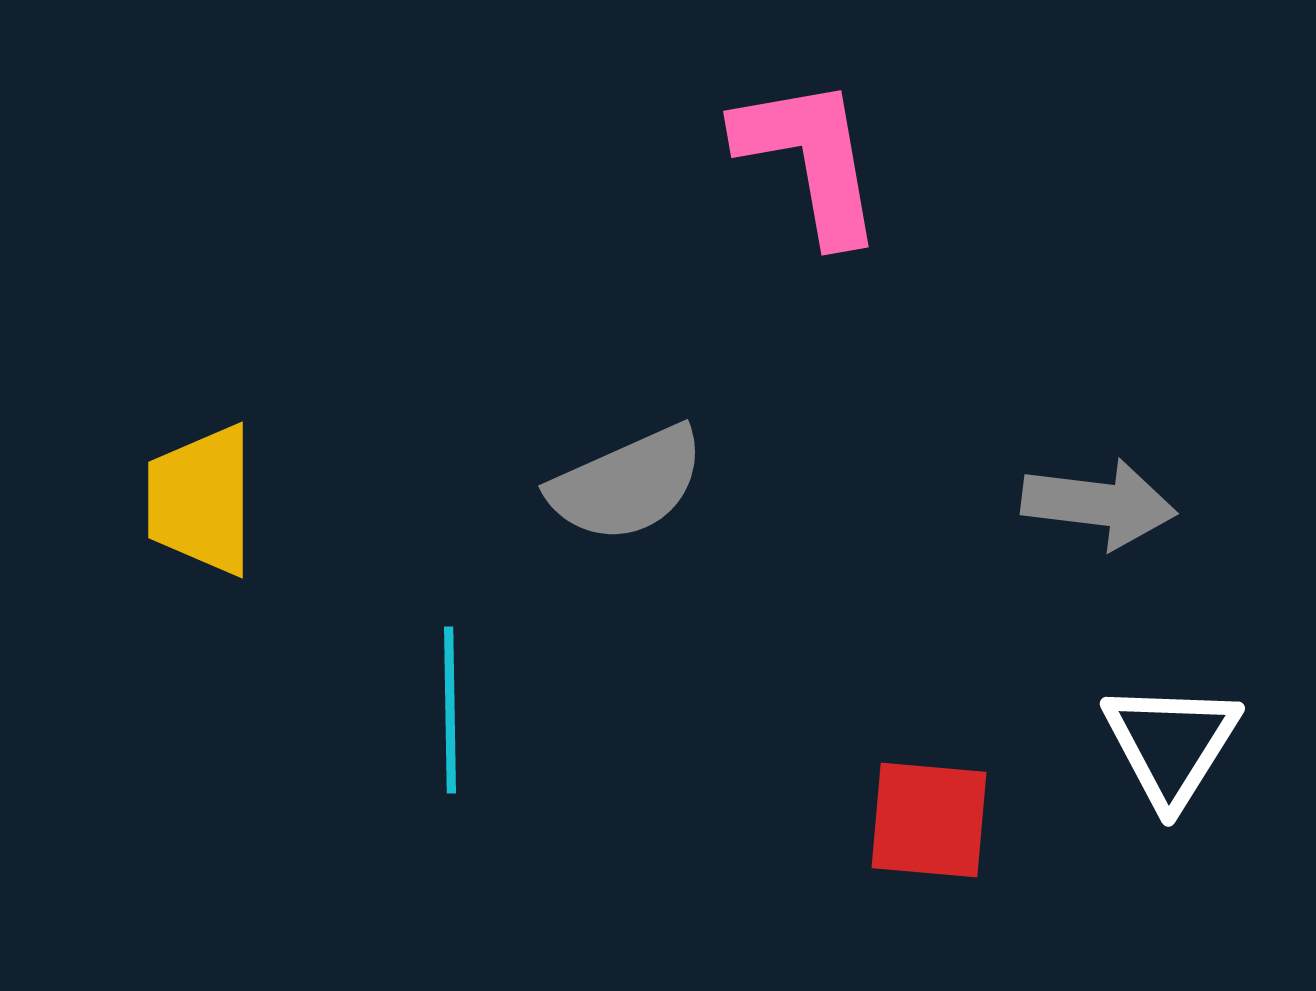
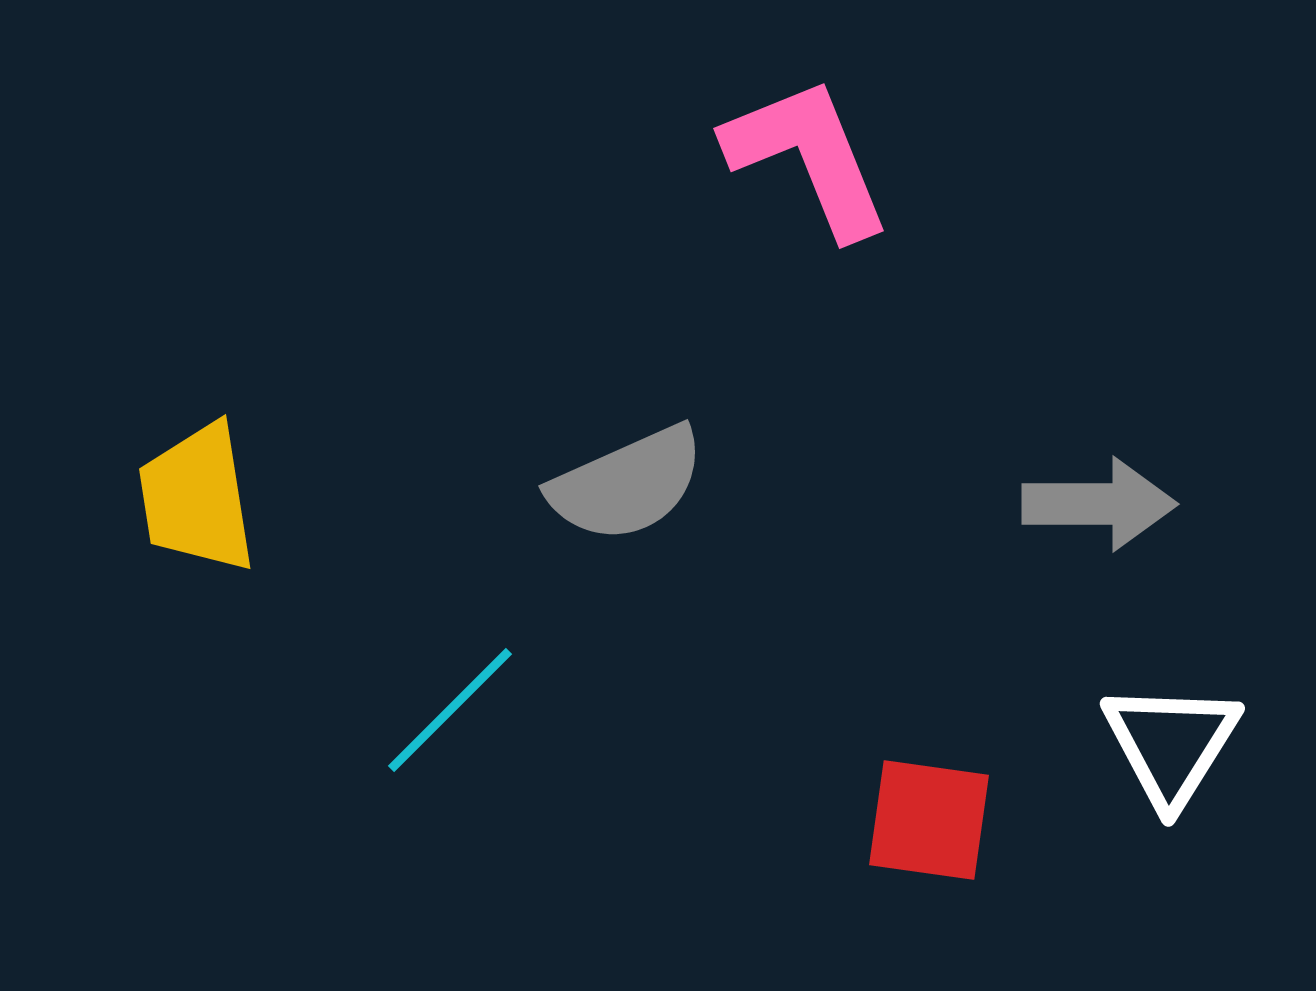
pink L-shape: moved 2 px left, 2 px up; rotated 12 degrees counterclockwise
yellow trapezoid: moved 4 px left, 2 px up; rotated 9 degrees counterclockwise
gray arrow: rotated 7 degrees counterclockwise
cyan line: rotated 46 degrees clockwise
red square: rotated 3 degrees clockwise
